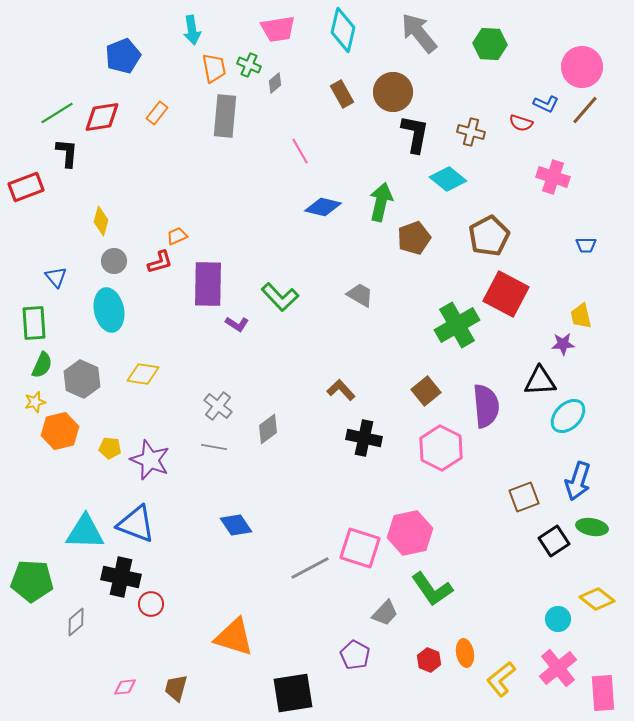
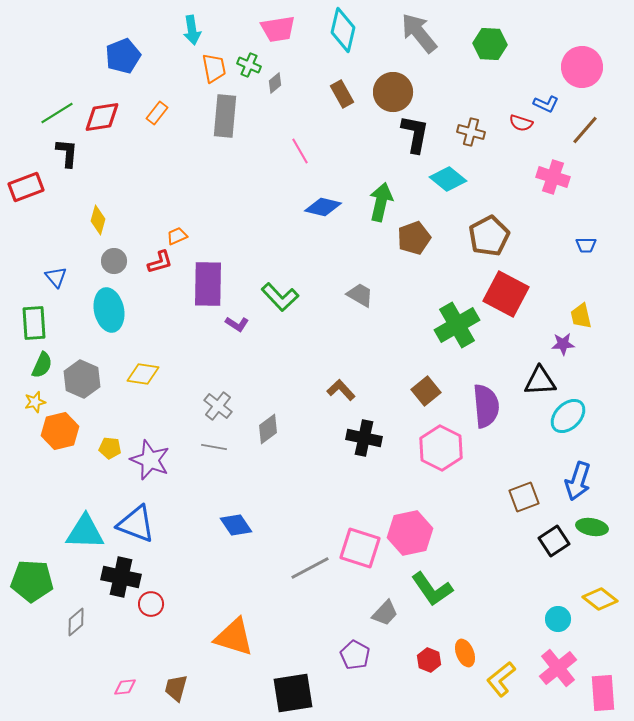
brown line at (585, 110): moved 20 px down
yellow diamond at (101, 221): moved 3 px left, 1 px up
yellow diamond at (597, 599): moved 3 px right
orange ellipse at (465, 653): rotated 12 degrees counterclockwise
